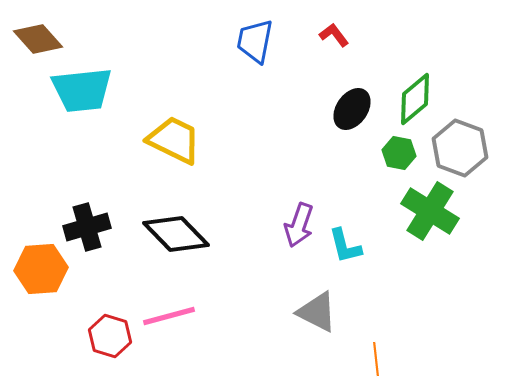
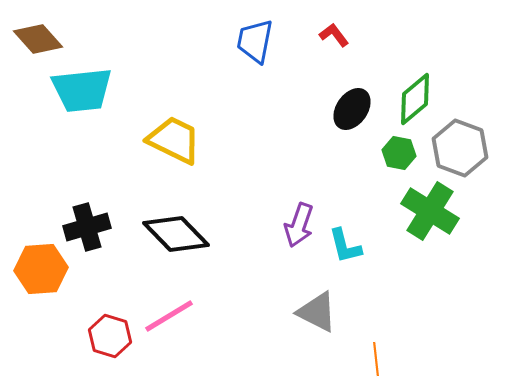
pink line: rotated 16 degrees counterclockwise
